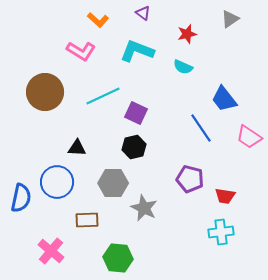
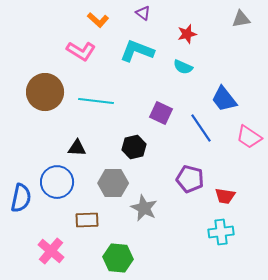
gray triangle: moved 11 px right; rotated 24 degrees clockwise
cyan line: moved 7 px left, 5 px down; rotated 32 degrees clockwise
purple square: moved 25 px right
